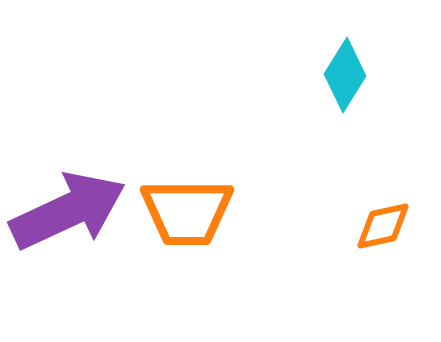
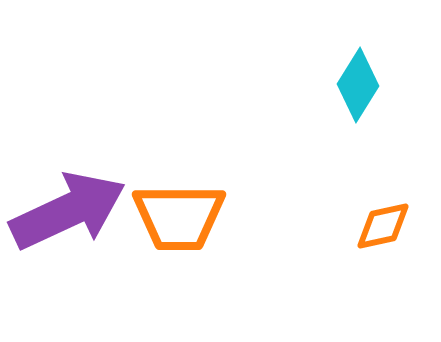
cyan diamond: moved 13 px right, 10 px down
orange trapezoid: moved 8 px left, 5 px down
